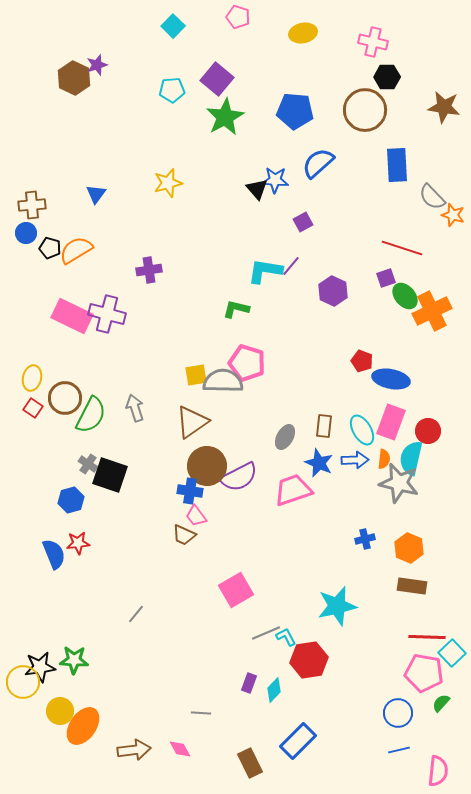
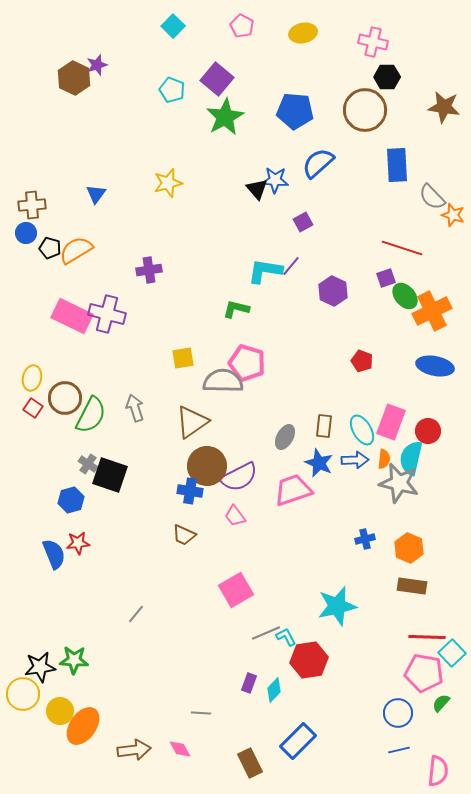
pink pentagon at (238, 17): moved 4 px right, 9 px down; rotated 10 degrees clockwise
cyan pentagon at (172, 90): rotated 25 degrees clockwise
yellow square at (196, 375): moved 13 px left, 17 px up
blue ellipse at (391, 379): moved 44 px right, 13 px up
pink trapezoid at (196, 516): moved 39 px right
yellow circle at (23, 682): moved 12 px down
